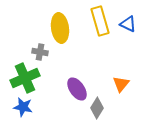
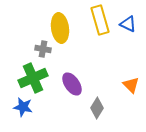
yellow rectangle: moved 1 px up
gray cross: moved 3 px right, 3 px up
green cross: moved 8 px right
orange triangle: moved 10 px right, 1 px down; rotated 24 degrees counterclockwise
purple ellipse: moved 5 px left, 5 px up
